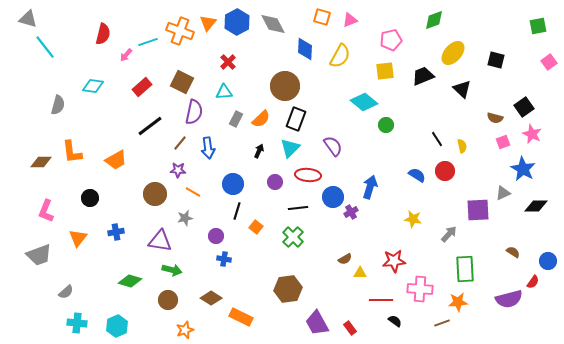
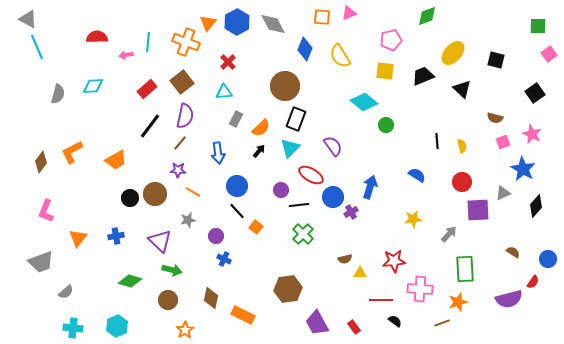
orange square at (322, 17): rotated 12 degrees counterclockwise
gray triangle at (28, 19): rotated 12 degrees clockwise
pink triangle at (350, 20): moved 1 px left, 7 px up
green diamond at (434, 20): moved 7 px left, 4 px up
green square at (538, 26): rotated 12 degrees clockwise
orange cross at (180, 31): moved 6 px right, 11 px down
red semicircle at (103, 34): moved 6 px left, 3 px down; rotated 105 degrees counterclockwise
cyan line at (148, 42): rotated 66 degrees counterclockwise
cyan line at (45, 47): moved 8 px left; rotated 15 degrees clockwise
blue diamond at (305, 49): rotated 20 degrees clockwise
pink arrow at (126, 55): rotated 40 degrees clockwise
yellow semicircle at (340, 56): rotated 120 degrees clockwise
pink square at (549, 62): moved 8 px up
yellow square at (385, 71): rotated 12 degrees clockwise
brown square at (182, 82): rotated 25 degrees clockwise
cyan diamond at (93, 86): rotated 10 degrees counterclockwise
red rectangle at (142, 87): moved 5 px right, 2 px down
gray semicircle at (58, 105): moved 11 px up
black square at (524, 107): moved 11 px right, 14 px up
purple semicircle at (194, 112): moved 9 px left, 4 px down
orange semicircle at (261, 119): moved 9 px down
black line at (150, 126): rotated 16 degrees counterclockwise
black line at (437, 139): moved 2 px down; rotated 28 degrees clockwise
blue arrow at (208, 148): moved 10 px right, 5 px down
black arrow at (259, 151): rotated 16 degrees clockwise
orange L-shape at (72, 152): rotated 70 degrees clockwise
brown diamond at (41, 162): rotated 55 degrees counterclockwise
red circle at (445, 171): moved 17 px right, 11 px down
red ellipse at (308, 175): moved 3 px right; rotated 25 degrees clockwise
purple circle at (275, 182): moved 6 px right, 8 px down
blue circle at (233, 184): moved 4 px right, 2 px down
black circle at (90, 198): moved 40 px right
black diamond at (536, 206): rotated 50 degrees counterclockwise
black line at (298, 208): moved 1 px right, 3 px up
black line at (237, 211): rotated 60 degrees counterclockwise
gray star at (185, 218): moved 3 px right, 2 px down
yellow star at (413, 219): rotated 18 degrees counterclockwise
blue cross at (116, 232): moved 4 px down
green cross at (293, 237): moved 10 px right, 3 px up
purple triangle at (160, 241): rotated 35 degrees clockwise
gray trapezoid at (39, 255): moved 2 px right, 7 px down
blue cross at (224, 259): rotated 16 degrees clockwise
brown semicircle at (345, 259): rotated 16 degrees clockwise
blue circle at (548, 261): moved 2 px up
brown diamond at (211, 298): rotated 70 degrees clockwise
orange star at (458, 302): rotated 12 degrees counterclockwise
orange rectangle at (241, 317): moved 2 px right, 2 px up
cyan cross at (77, 323): moved 4 px left, 5 px down
red rectangle at (350, 328): moved 4 px right, 1 px up
orange star at (185, 330): rotated 12 degrees counterclockwise
